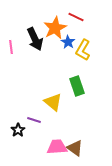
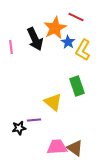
purple line: rotated 24 degrees counterclockwise
black star: moved 1 px right, 2 px up; rotated 24 degrees clockwise
